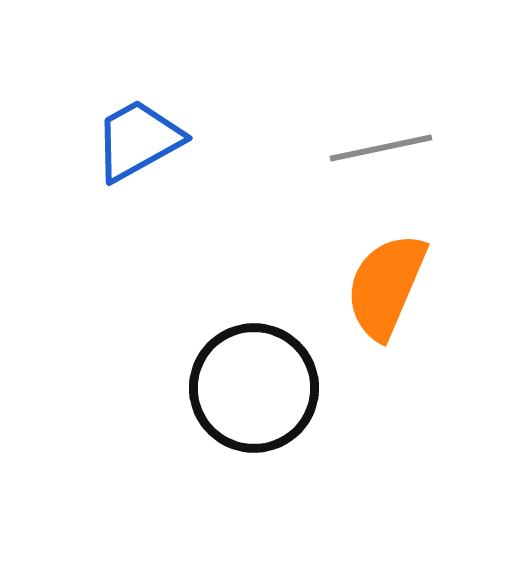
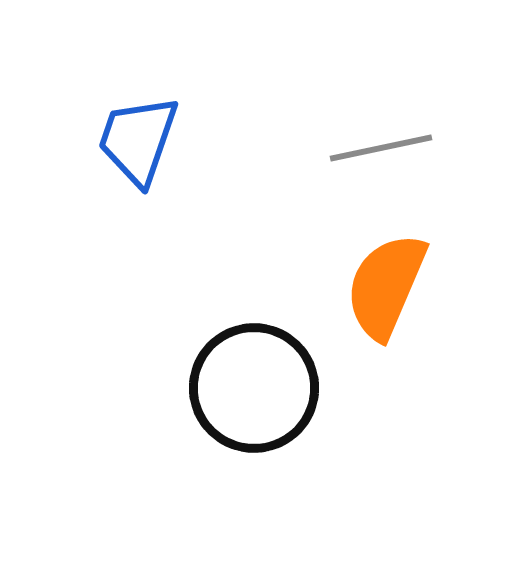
blue trapezoid: rotated 42 degrees counterclockwise
